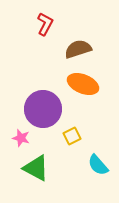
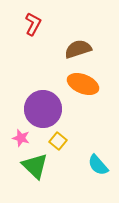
red L-shape: moved 12 px left
yellow square: moved 14 px left, 5 px down; rotated 24 degrees counterclockwise
green triangle: moved 1 px left, 2 px up; rotated 16 degrees clockwise
